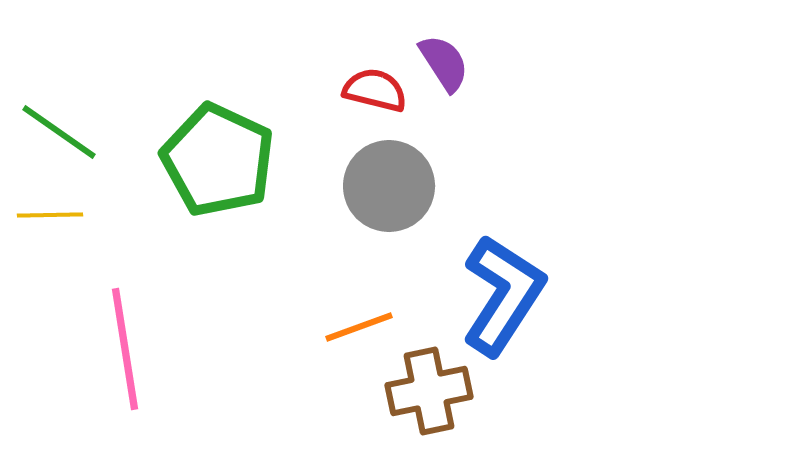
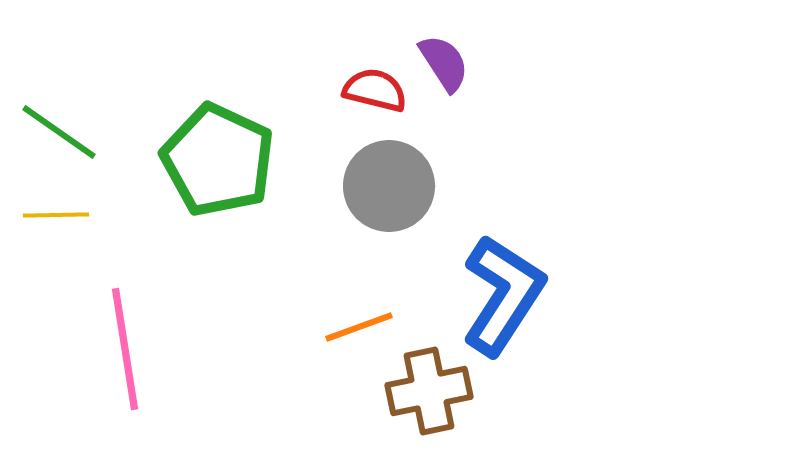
yellow line: moved 6 px right
